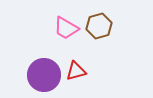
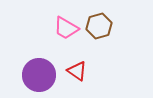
red triangle: moved 1 px right; rotated 50 degrees clockwise
purple circle: moved 5 px left
